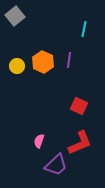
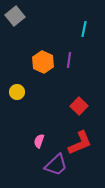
yellow circle: moved 26 px down
red square: rotated 18 degrees clockwise
